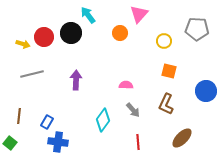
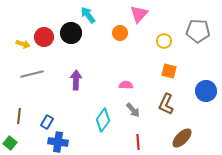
gray pentagon: moved 1 px right, 2 px down
